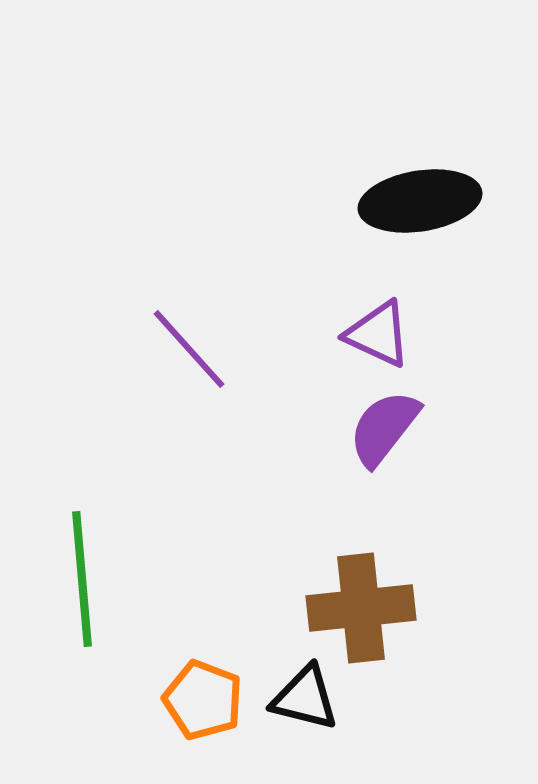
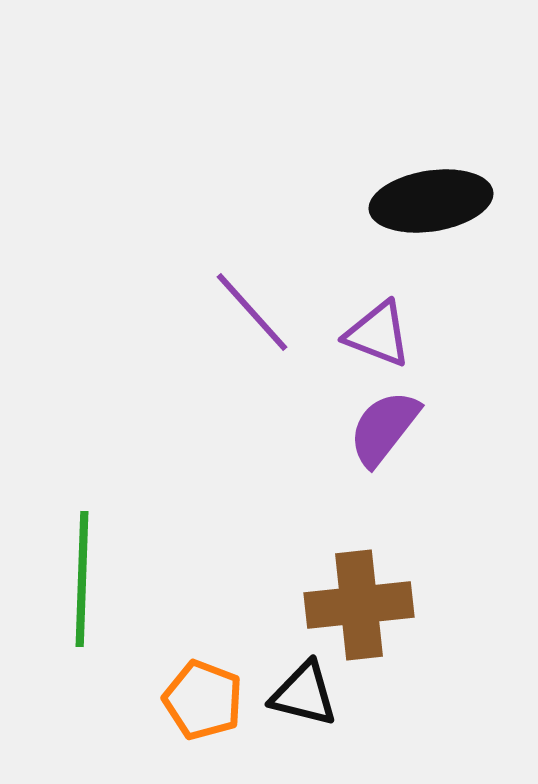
black ellipse: moved 11 px right
purple triangle: rotated 4 degrees counterclockwise
purple line: moved 63 px right, 37 px up
green line: rotated 7 degrees clockwise
brown cross: moved 2 px left, 3 px up
black triangle: moved 1 px left, 4 px up
